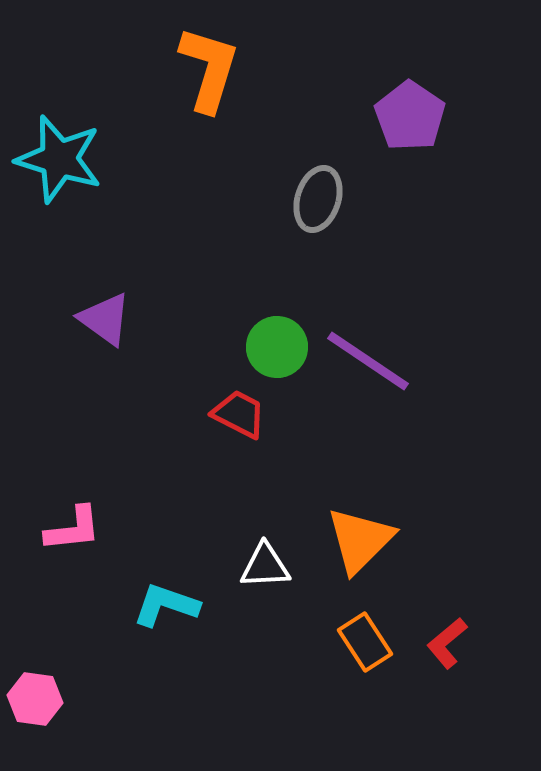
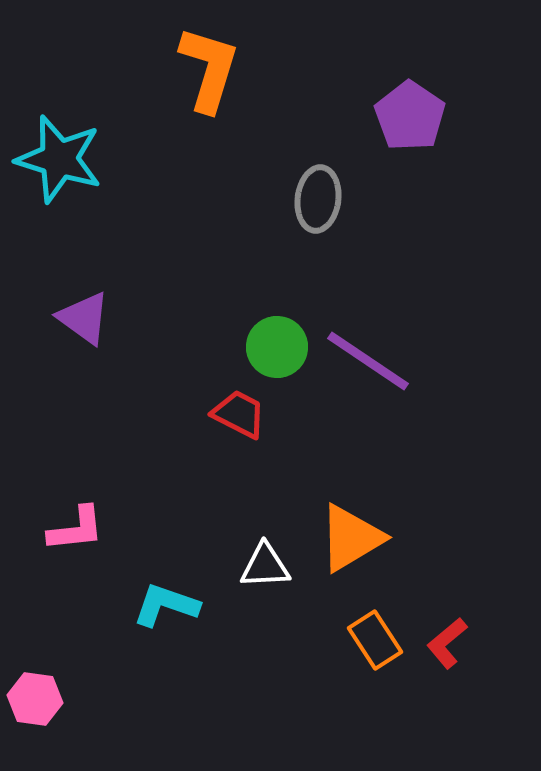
gray ellipse: rotated 10 degrees counterclockwise
purple triangle: moved 21 px left, 1 px up
pink L-shape: moved 3 px right
orange triangle: moved 9 px left, 2 px up; rotated 14 degrees clockwise
orange rectangle: moved 10 px right, 2 px up
